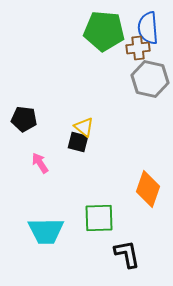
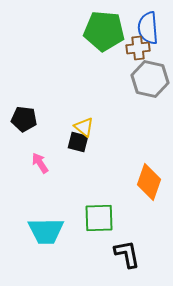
orange diamond: moved 1 px right, 7 px up
